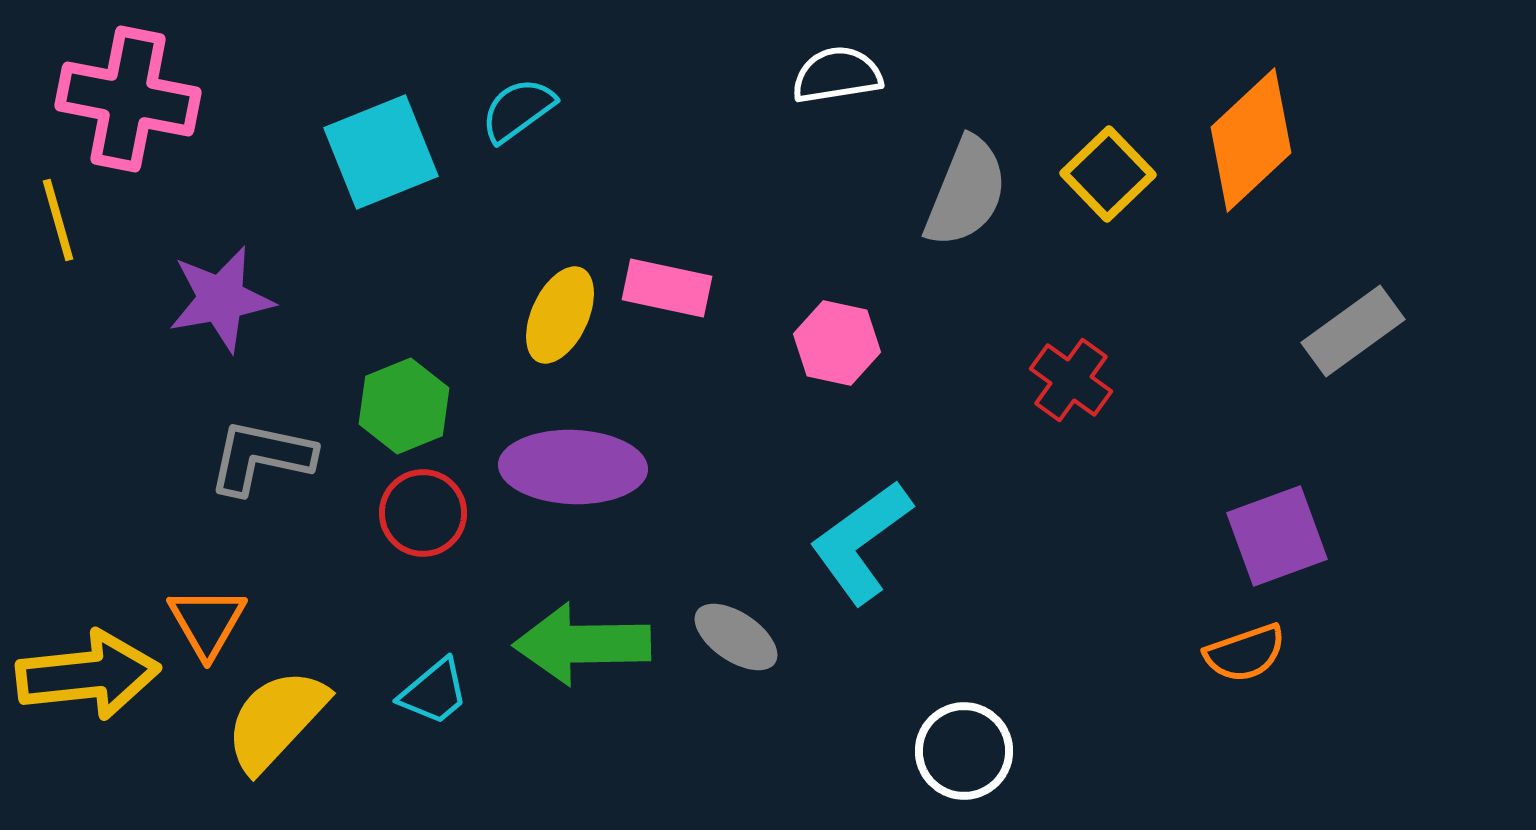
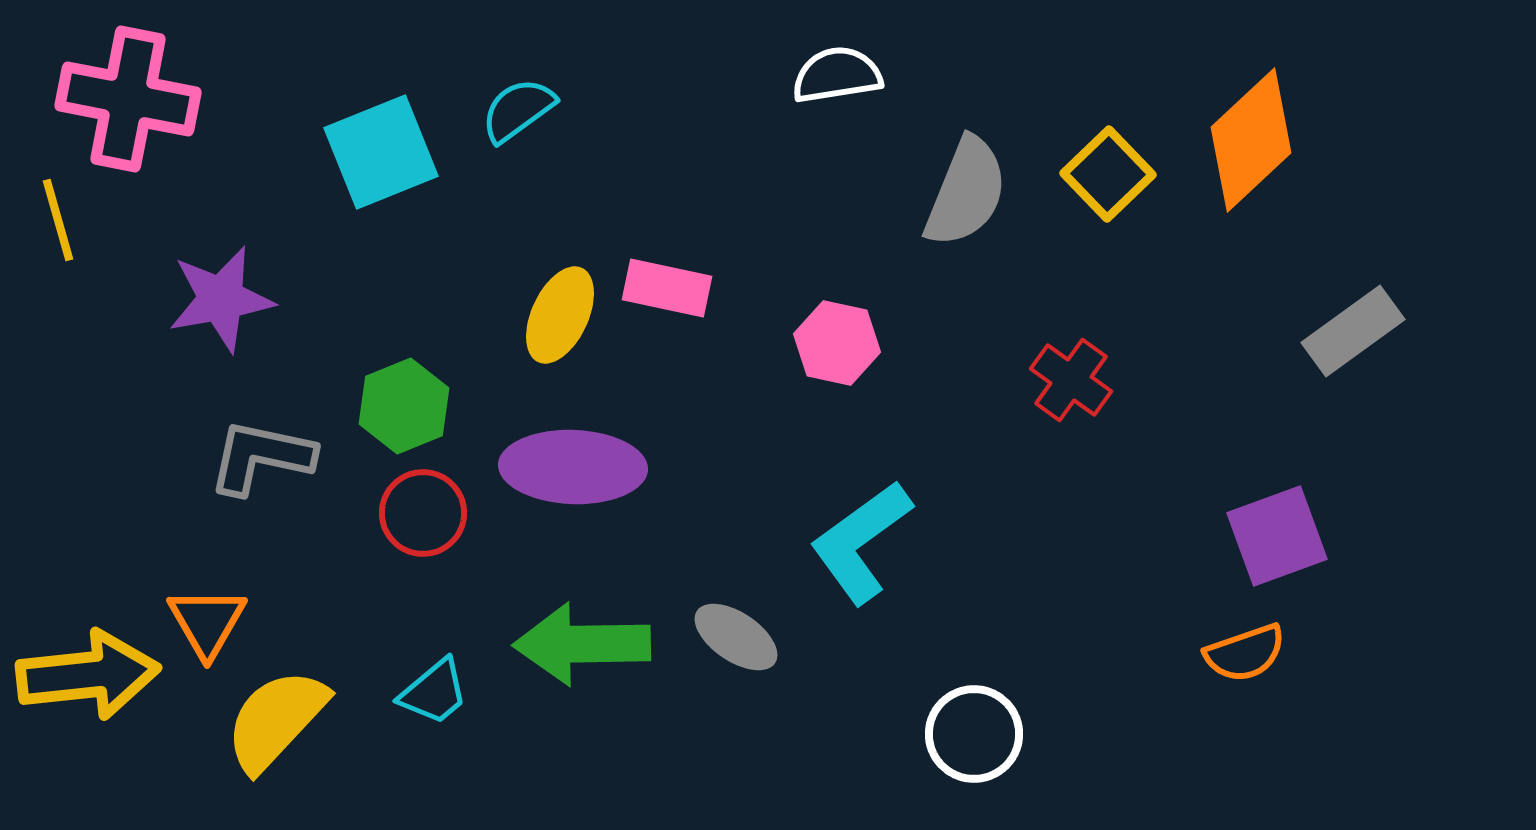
white circle: moved 10 px right, 17 px up
